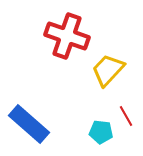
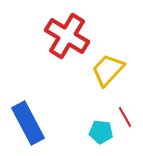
red cross: rotated 12 degrees clockwise
red line: moved 1 px left, 1 px down
blue rectangle: moved 1 px left, 1 px up; rotated 21 degrees clockwise
